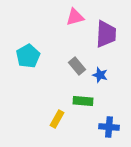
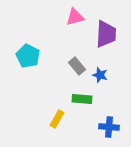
cyan pentagon: rotated 15 degrees counterclockwise
green rectangle: moved 1 px left, 2 px up
